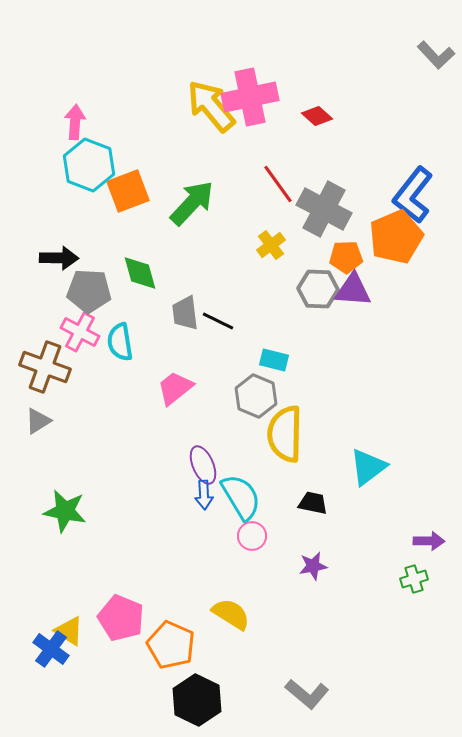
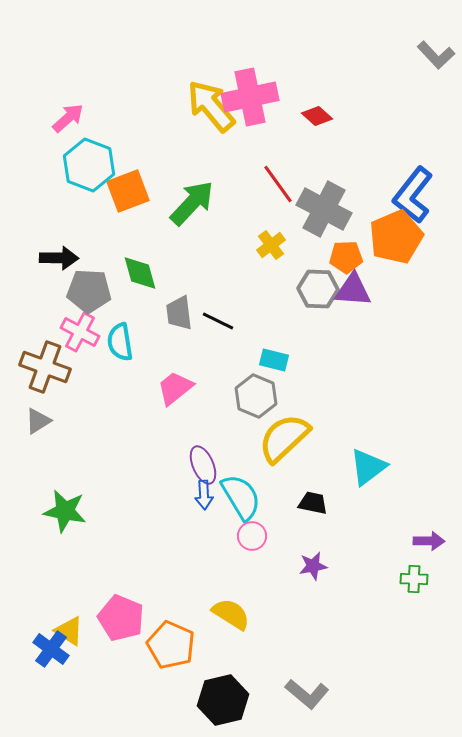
pink arrow at (75, 122): moved 7 px left, 4 px up; rotated 44 degrees clockwise
gray trapezoid at (185, 313): moved 6 px left
yellow semicircle at (285, 434): moved 1 px left, 4 px down; rotated 46 degrees clockwise
green cross at (414, 579): rotated 20 degrees clockwise
black hexagon at (197, 700): moved 26 px right; rotated 21 degrees clockwise
